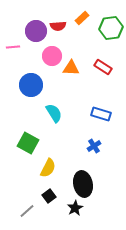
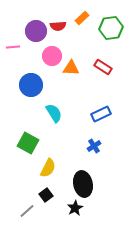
blue rectangle: rotated 42 degrees counterclockwise
black square: moved 3 px left, 1 px up
